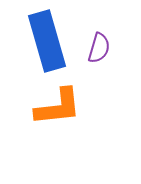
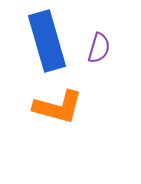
orange L-shape: rotated 21 degrees clockwise
